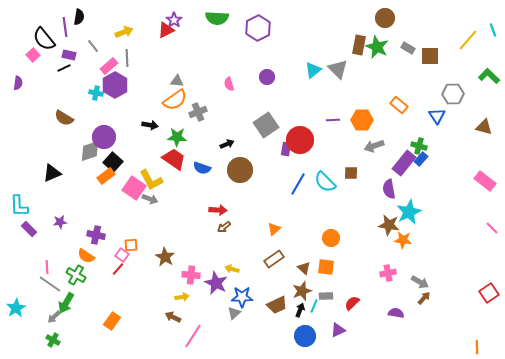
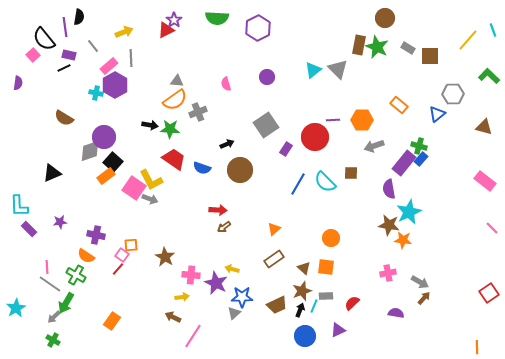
gray line at (127, 58): moved 4 px right
pink semicircle at (229, 84): moved 3 px left
blue triangle at (437, 116): moved 2 px up; rotated 24 degrees clockwise
green star at (177, 137): moved 7 px left, 8 px up
red circle at (300, 140): moved 15 px right, 3 px up
purple rectangle at (286, 149): rotated 24 degrees clockwise
